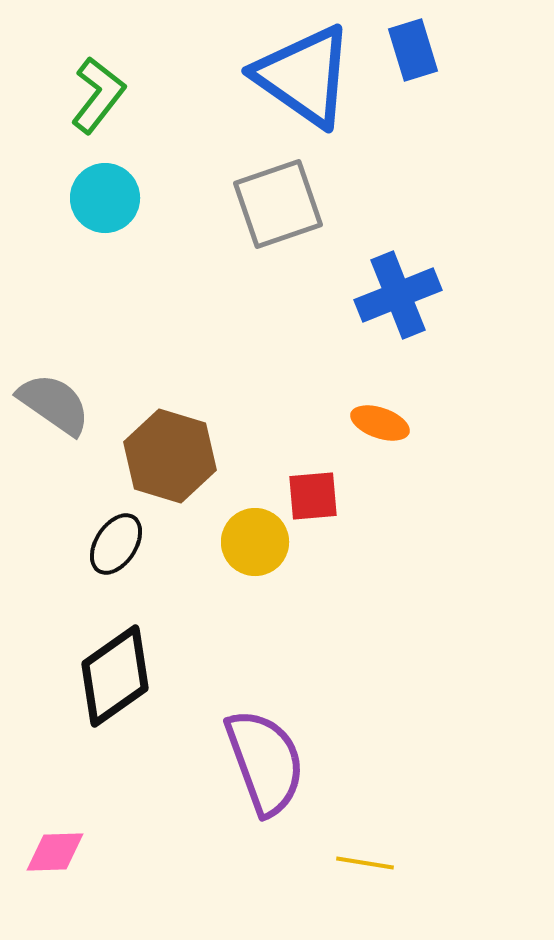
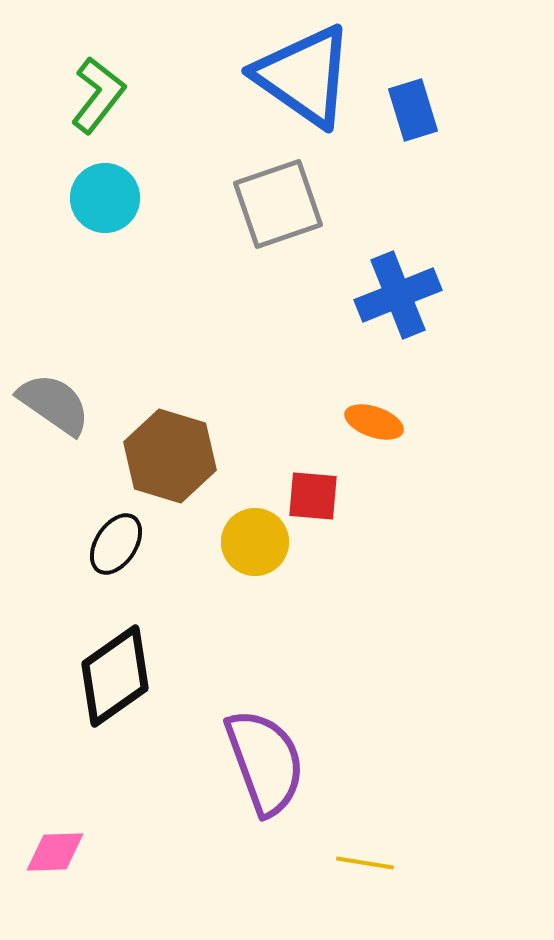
blue rectangle: moved 60 px down
orange ellipse: moved 6 px left, 1 px up
red square: rotated 10 degrees clockwise
